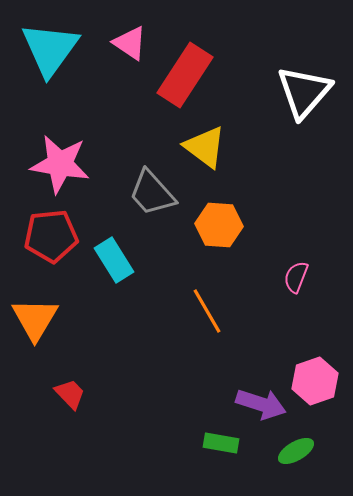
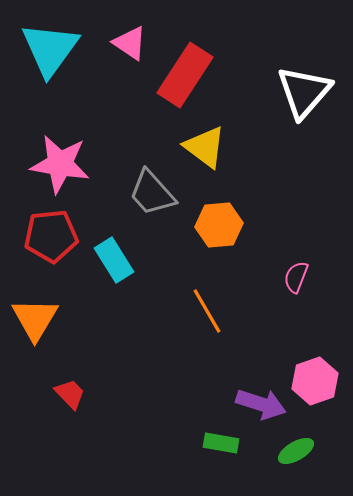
orange hexagon: rotated 9 degrees counterclockwise
